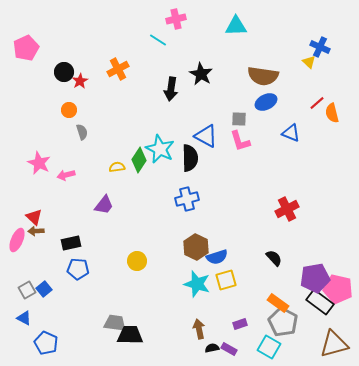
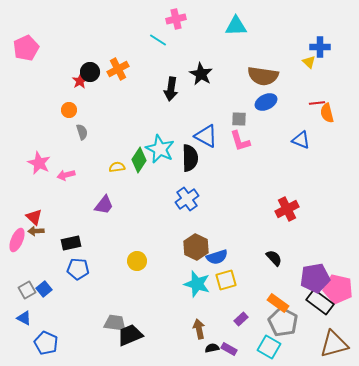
blue cross at (320, 47): rotated 24 degrees counterclockwise
black circle at (64, 72): moved 26 px right
red line at (317, 103): rotated 35 degrees clockwise
orange semicircle at (332, 113): moved 5 px left
blue triangle at (291, 133): moved 10 px right, 7 px down
blue cross at (187, 199): rotated 20 degrees counterclockwise
purple rectangle at (240, 324): moved 1 px right, 5 px up; rotated 24 degrees counterclockwise
black trapezoid at (130, 335): rotated 24 degrees counterclockwise
